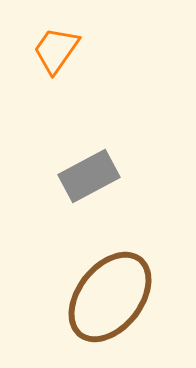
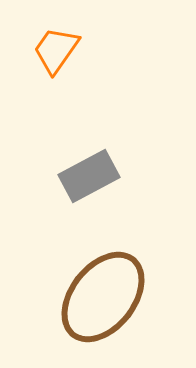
brown ellipse: moved 7 px left
